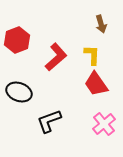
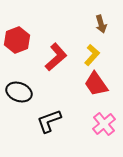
yellow L-shape: rotated 40 degrees clockwise
